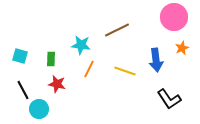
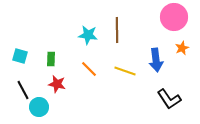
brown line: rotated 65 degrees counterclockwise
cyan star: moved 7 px right, 10 px up
orange line: rotated 72 degrees counterclockwise
cyan circle: moved 2 px up
